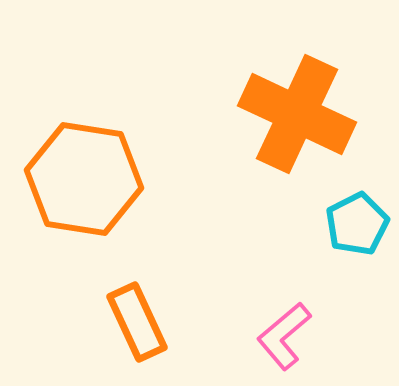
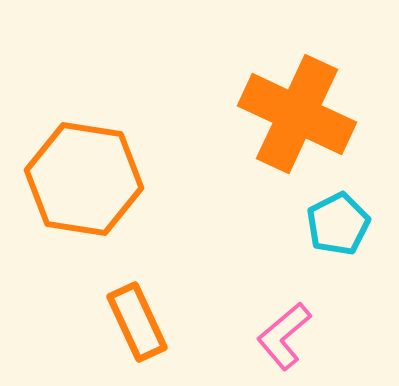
cyan pentagon: moved 19 px left
